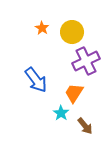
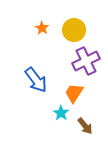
yellow circle: moved 2 px right, 2 px up
